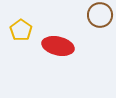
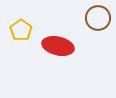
brown circle: moved 2 px left, 3 px down
